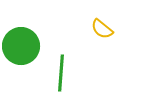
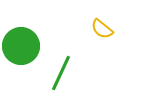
green line: rotated 21 degrees clockwise
